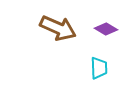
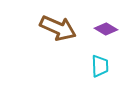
cyan trapezoid: moved 1 px right, 2 px up
